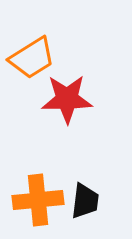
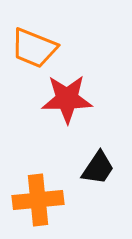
orange trapezoid: moved 2 px right, 10 px up; rotated 54 degrees clockwise
black trapezoid: moved 13 px right, 33 px up; rotated 27 degrees clockwise
